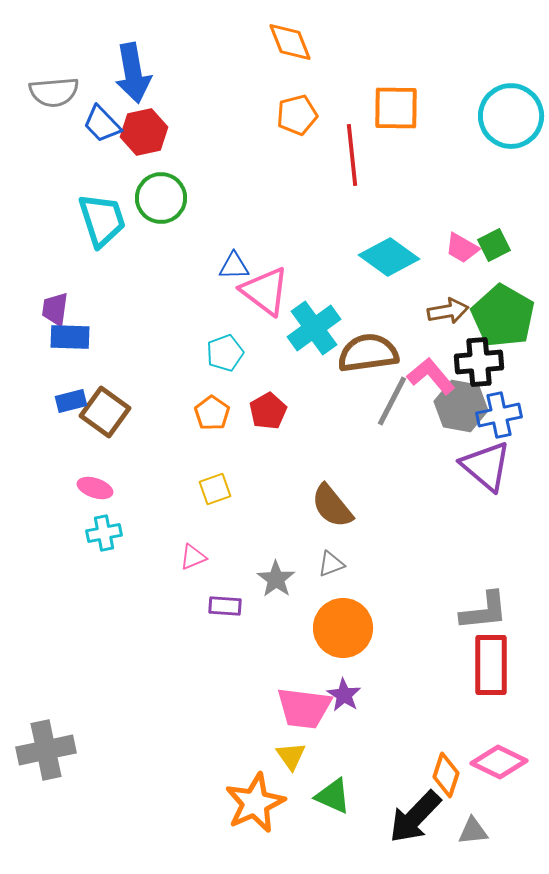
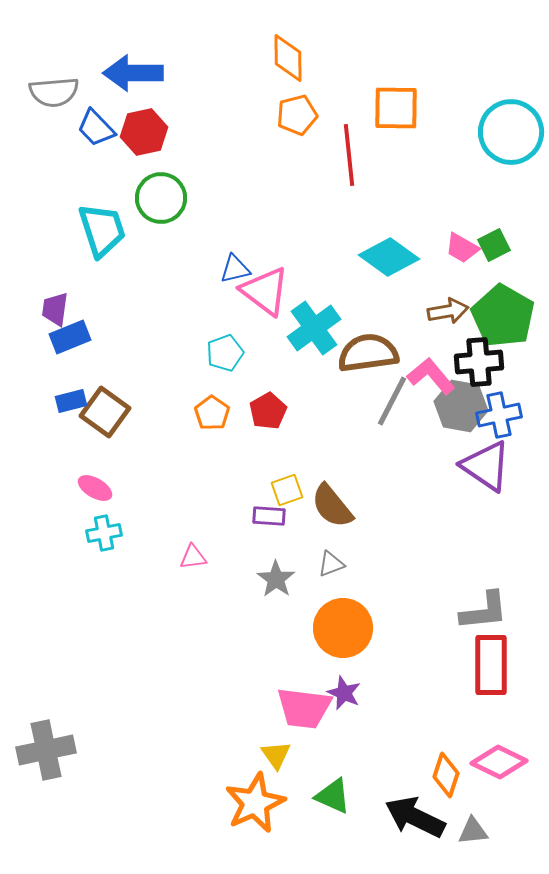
orange diamond at (290, 42): moved 2 px left, 16 px down; rotated 21 degrees clockwise
blue arrow at (133, 73): rotated 100 degrees clockwise
cyan circle at (511, 116): moved 16 px down
blue trapezoid at (102, 124): moved 6 px left, 4 px down
red line at (352, 155): moved 3 px left
cyan trapezoid at (102, 220): moved 10 px down
blue triangle at (234, 266): moved 1 px right, 3 px down; rotated 12 degrees counterclockwise
blue rectangle at (70, 337): rotated 24 degrees counterclockwise
purple triangle at (486, 466): rotated 6 degrees counterclockwise
pink ellipse at (95, 488): rotated 12 degrees clockwise
yellow square at (215, 489): moved 72 px right, 1 px down
pink triangle at (193, 557): rotated 16 degrees clockwise
purple rectangle at (225, 606): moved 44 px right, 90 px up
purple star at (344, 695): moved 2 px up; rotated 8 degrees counterclockwise
yellow triangle at (291, 756): moved 15 px left, 1 px up
black arrow at (415, 817): rotated 72 degrees clockwise
